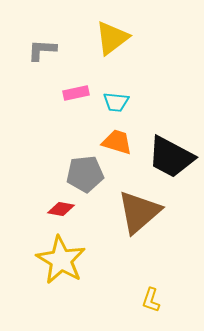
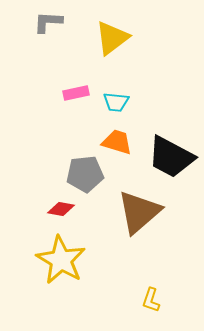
gray L-shape: moved 6 px right, 28 px up
